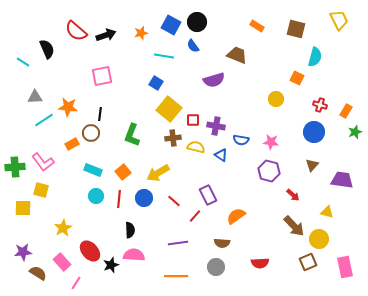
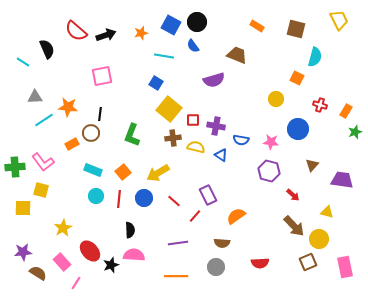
blue circle at (314, 132): moved 16 px left, 3 px up
